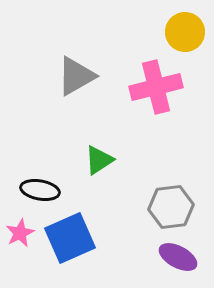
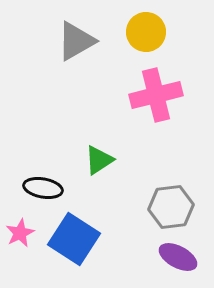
yellow circle: moved 39 px left
gray triangle: moved 35 px up
pink cross: moved 8 px down
black ellipse: moved 3 px right, 2 px up
blue square: moved 4 px right, 1 px down; rotated 33 degrees counterclockwise
